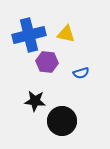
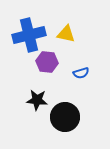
black star: moved 2 px right, 1 px up
black circle: moved 3 px right, 4 px up
